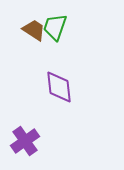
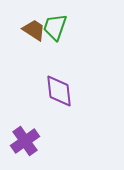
purple diamond: moved 4 px down
